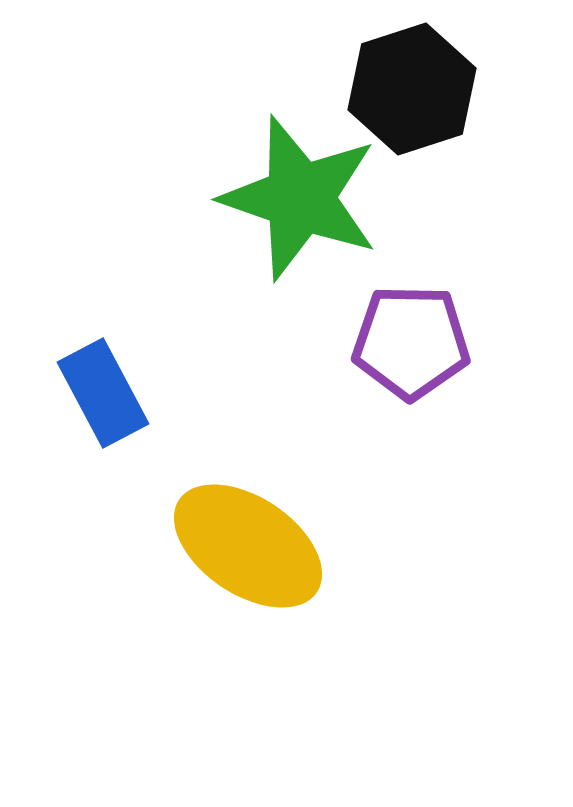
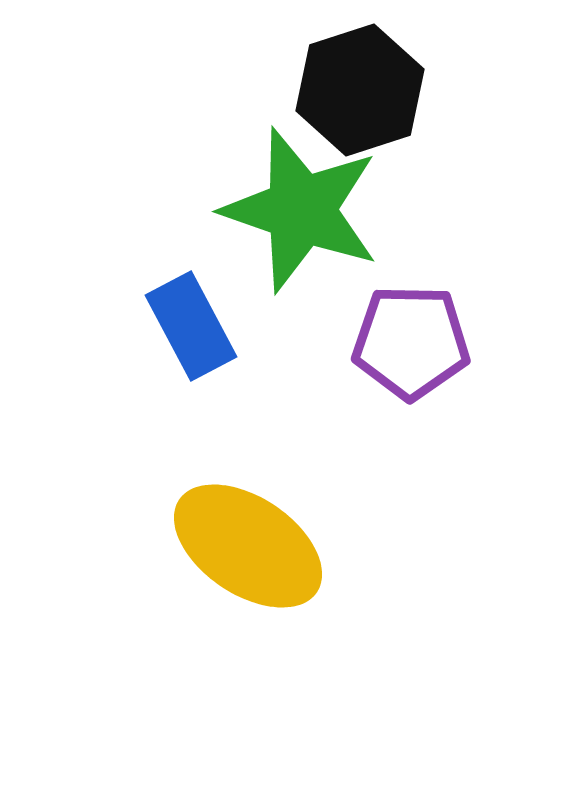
black hexagon: moved 52 px left, 1 px down
green star: moved 1 px right, 12 px down
blue rectangle: moved 88 px right, 67 px up
